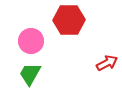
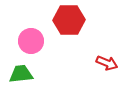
red arrow: rotated 50 degrees clockwise
green trapezoid: moved 9 px left; rotated 55 degrees clockwise
